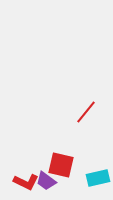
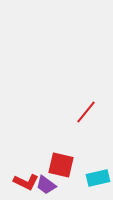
purple trapezoid: moved 4 px down
